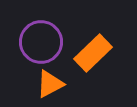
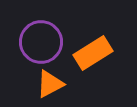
orange rectangle: rotated 12 degrees clockwise
